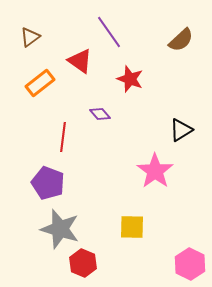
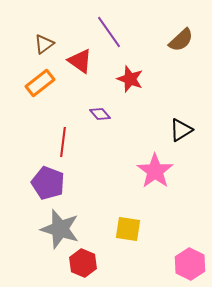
brown triangle: moved 14 px right, 7 px down
red line: moved 5 px down
yellow square: moved 4 px left, 2 px down; rotated 8 degrees clockwise
